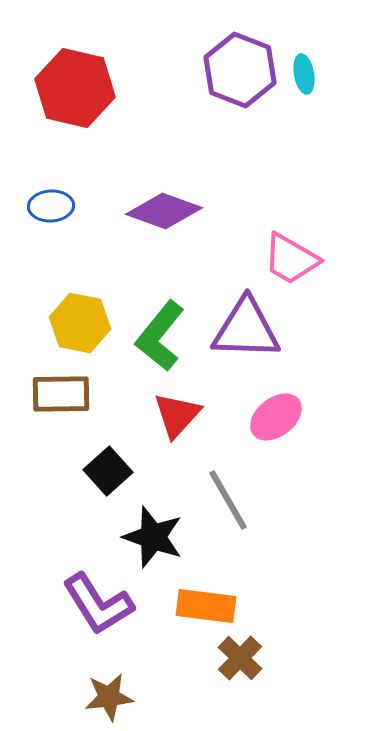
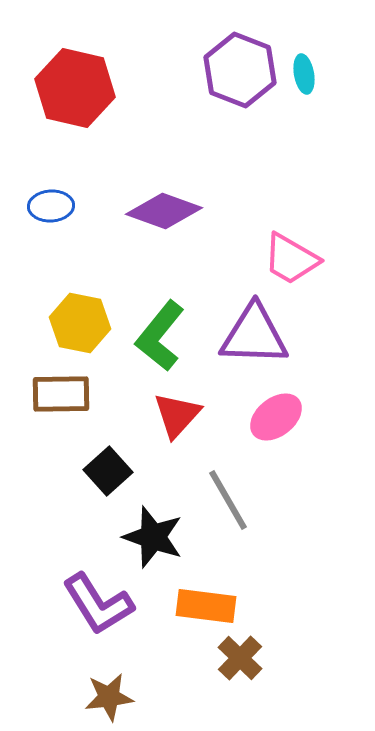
purple triangle: moved 8 px right, 6 px down
